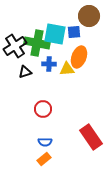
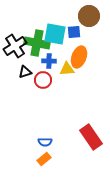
blue cross: moved 3 px up
red circle: moved 29 px up
